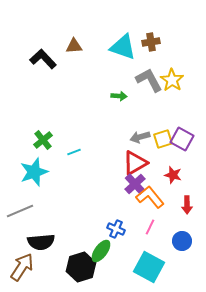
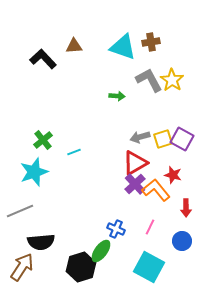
green arrow: moved 2 px left
orange L-shape: moved 6 px right, 7 px up
red arrow: moved 1 px left, 3 px down
